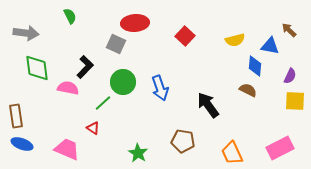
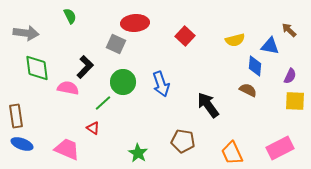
blue arrow: moved 1 px right, 4 px up
